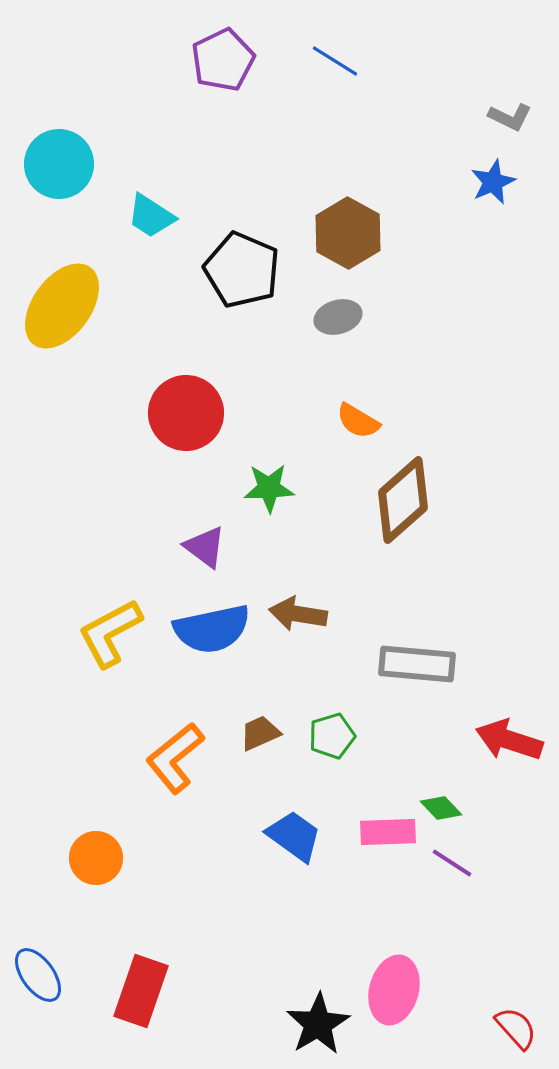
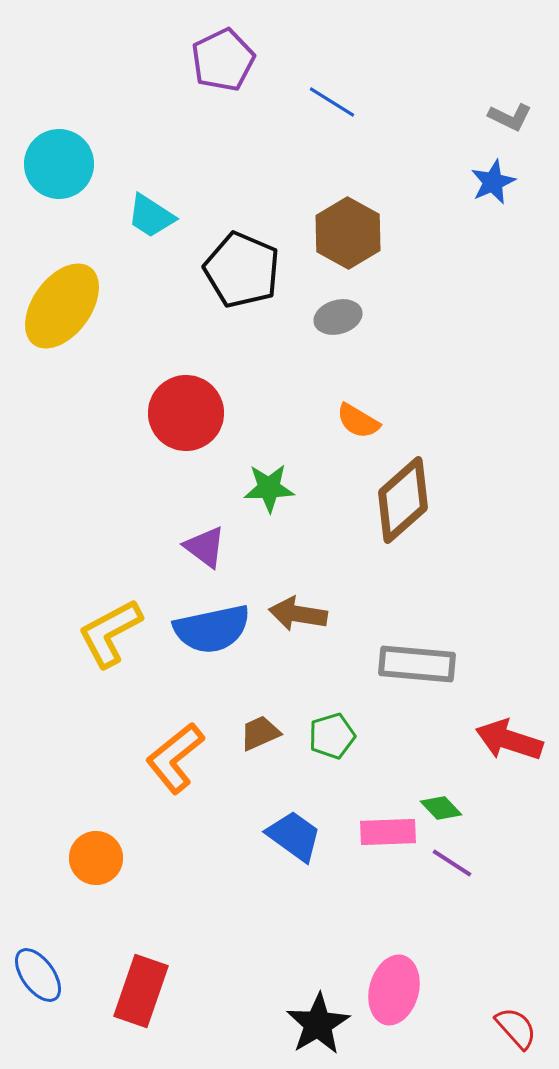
blue line: moved 3 px left, 41 px down
